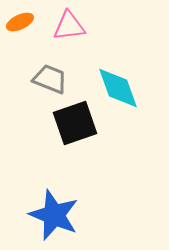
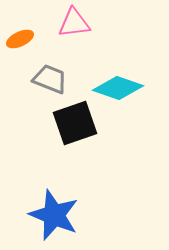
orange ellipse: moved 17 px down
pink triangle: moved 5 px right, 3 px up
cyan diamond: rotated 51 degrees counterclockwise
